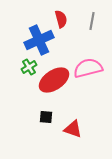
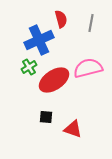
gray line: moved 1 px left, 2 px down
